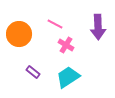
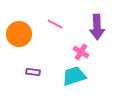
purple arrow: moved 1 px left
pink cross: moved 15 px right, 7 px down
purple rectangle: rotated 32 degrees counterclockwise
cyan trapezoid: moved 6 px right, 1 px up; rotated 15 degrees clockwise
